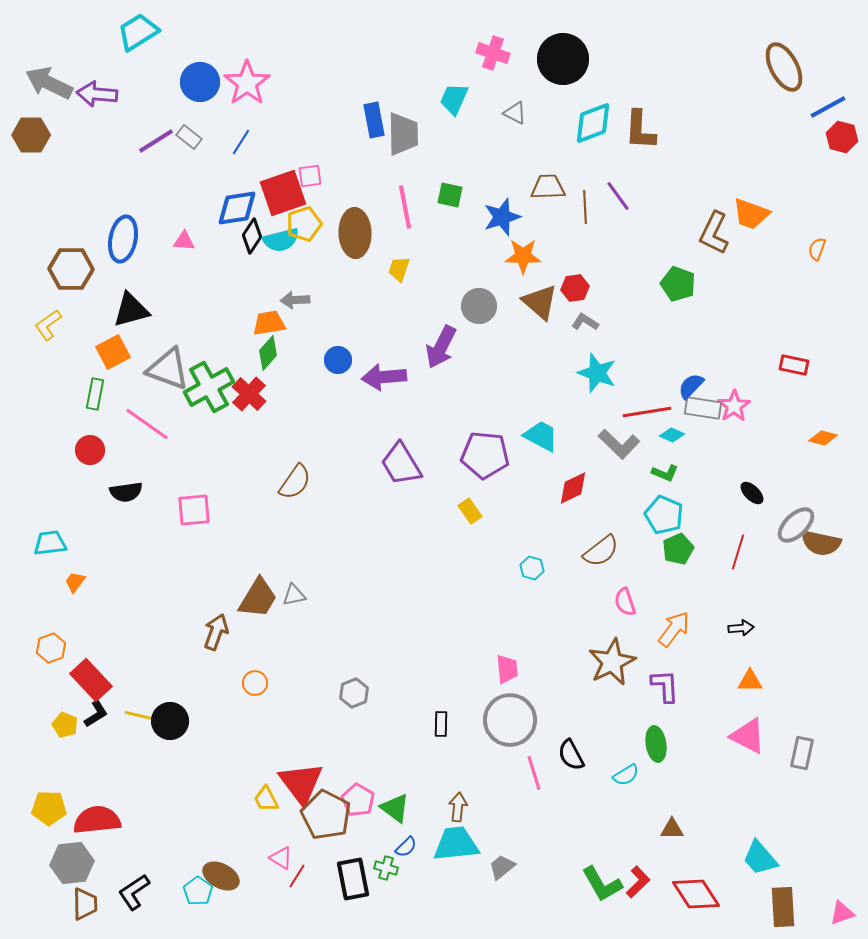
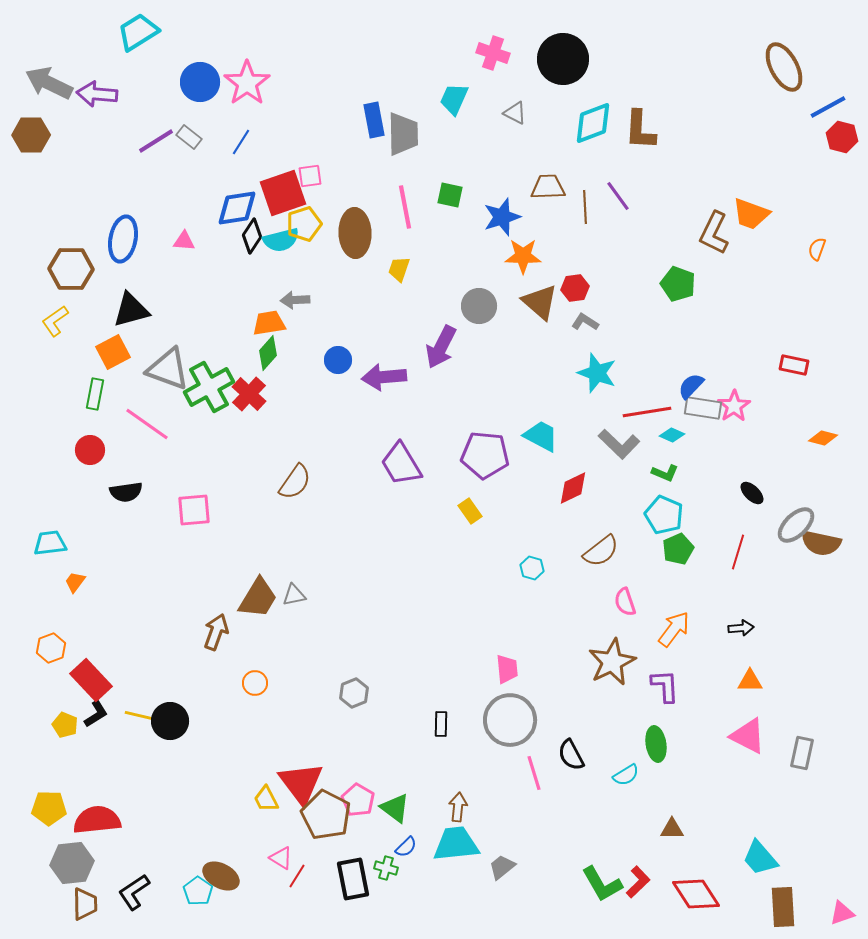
yellow L-shape at (48, 325): moved 7 px right, 4 px up
